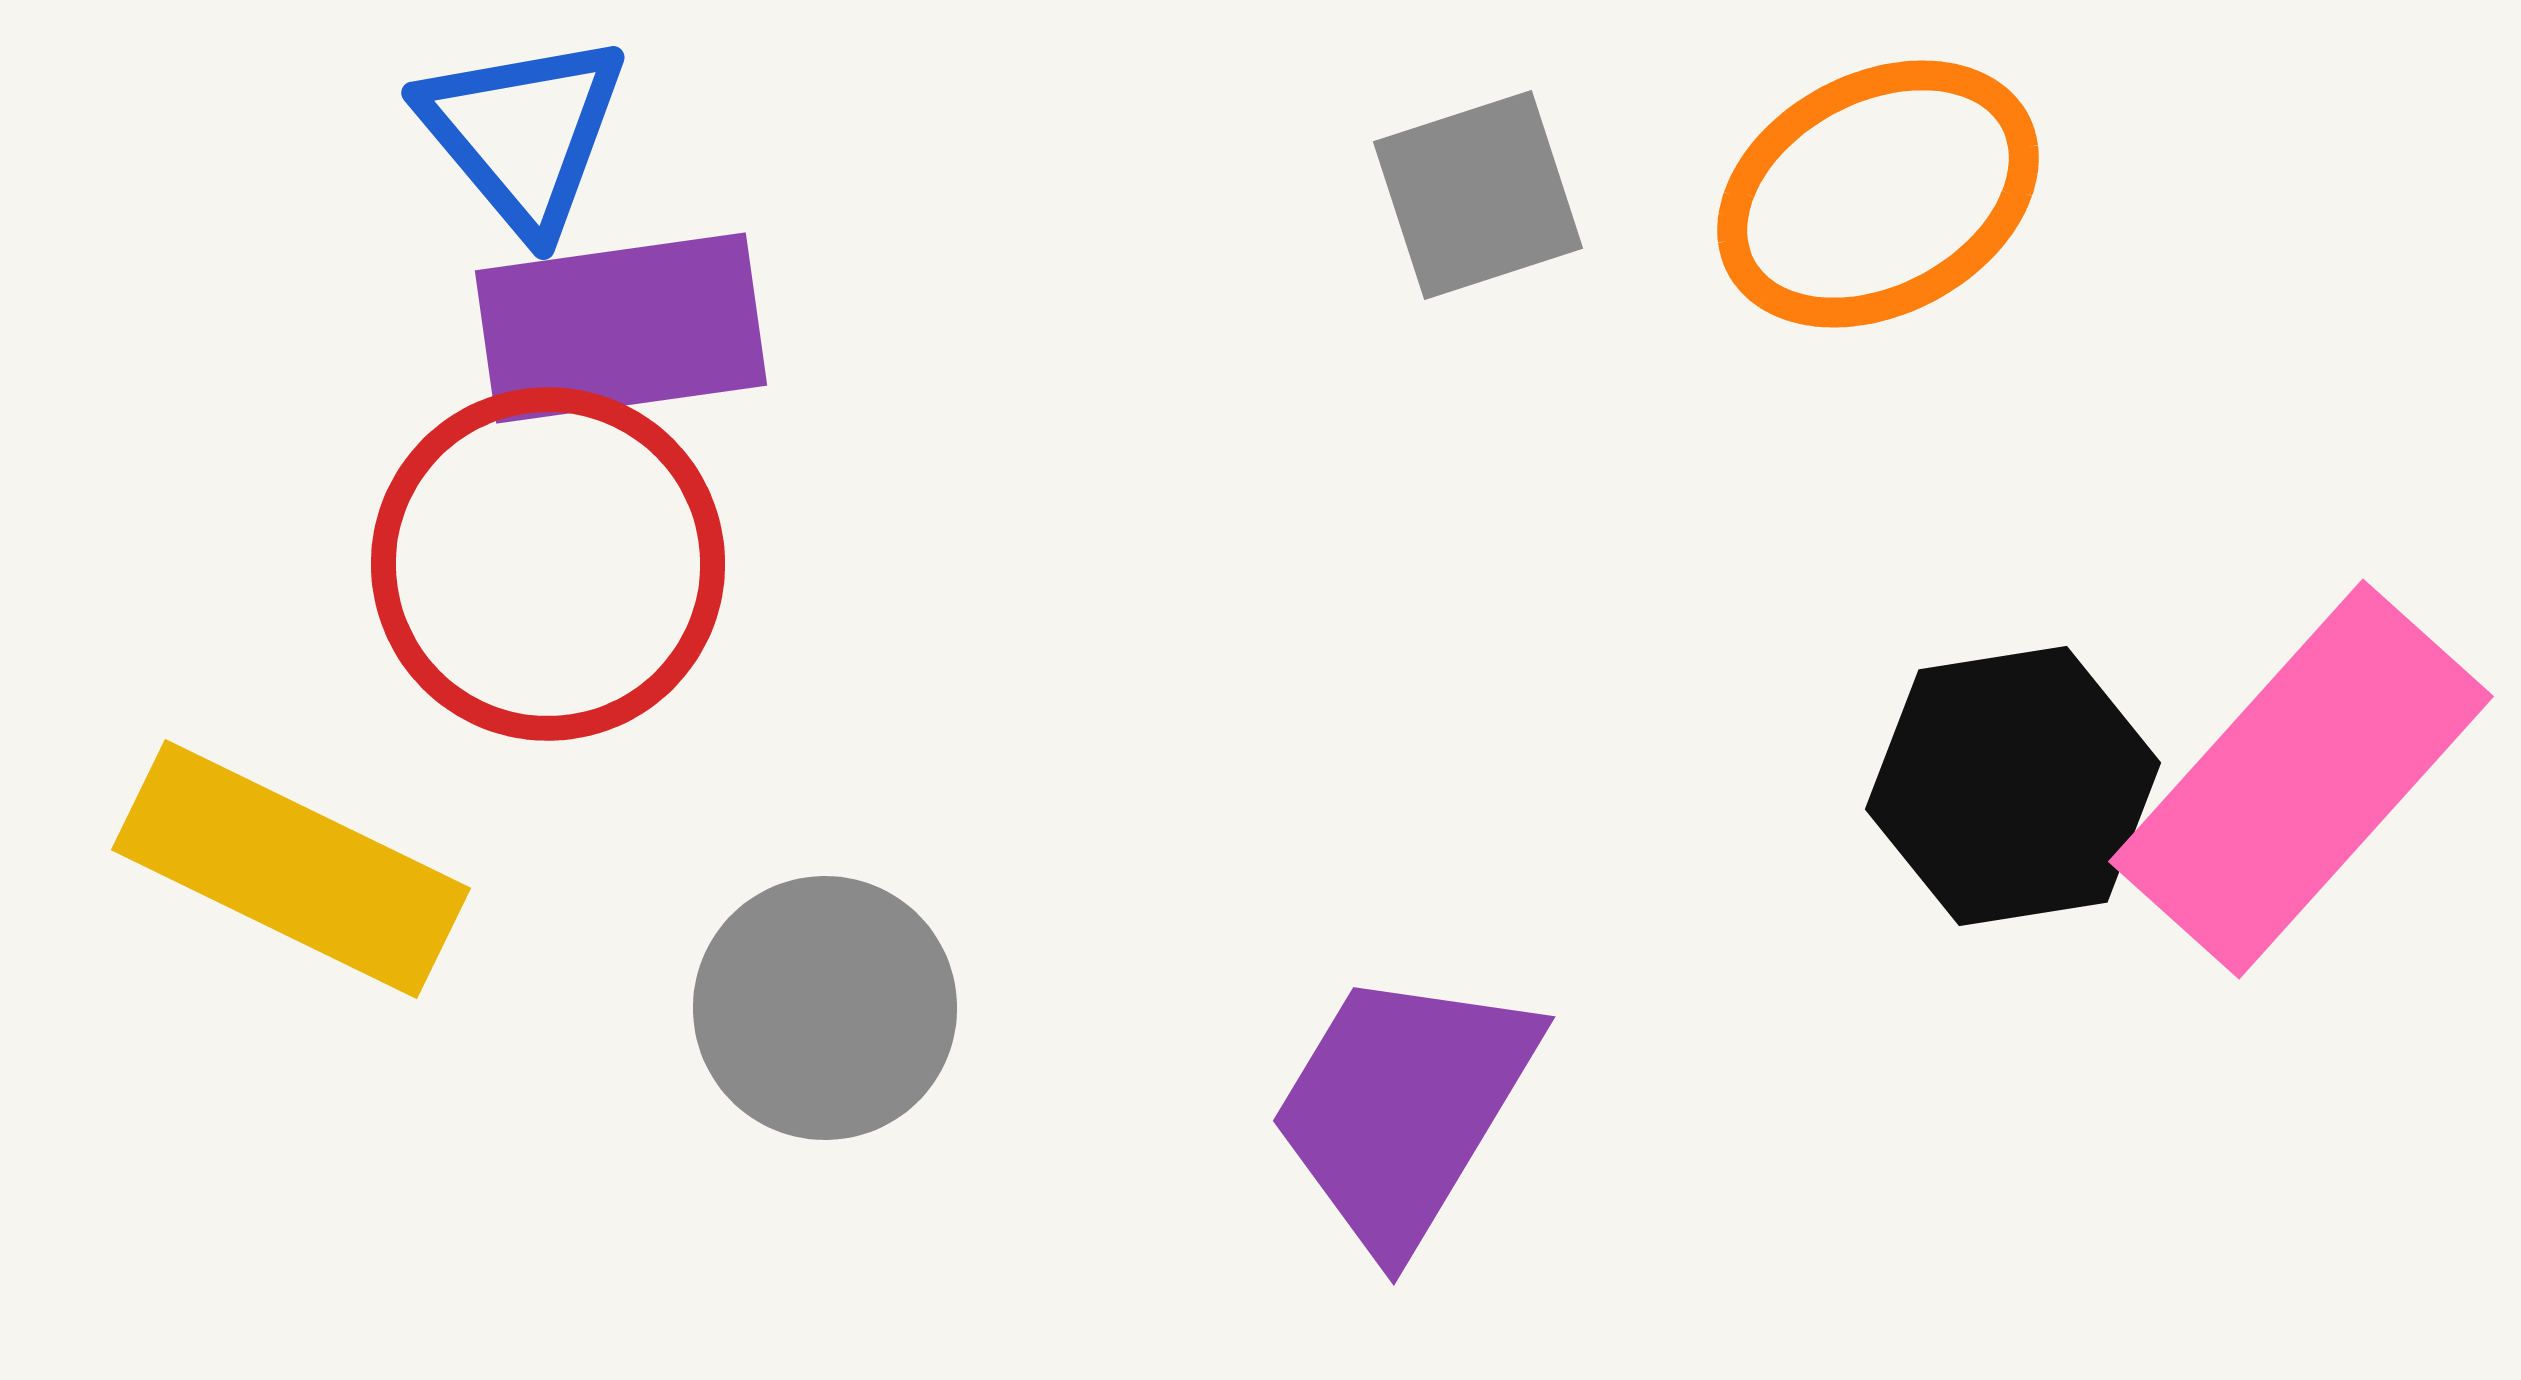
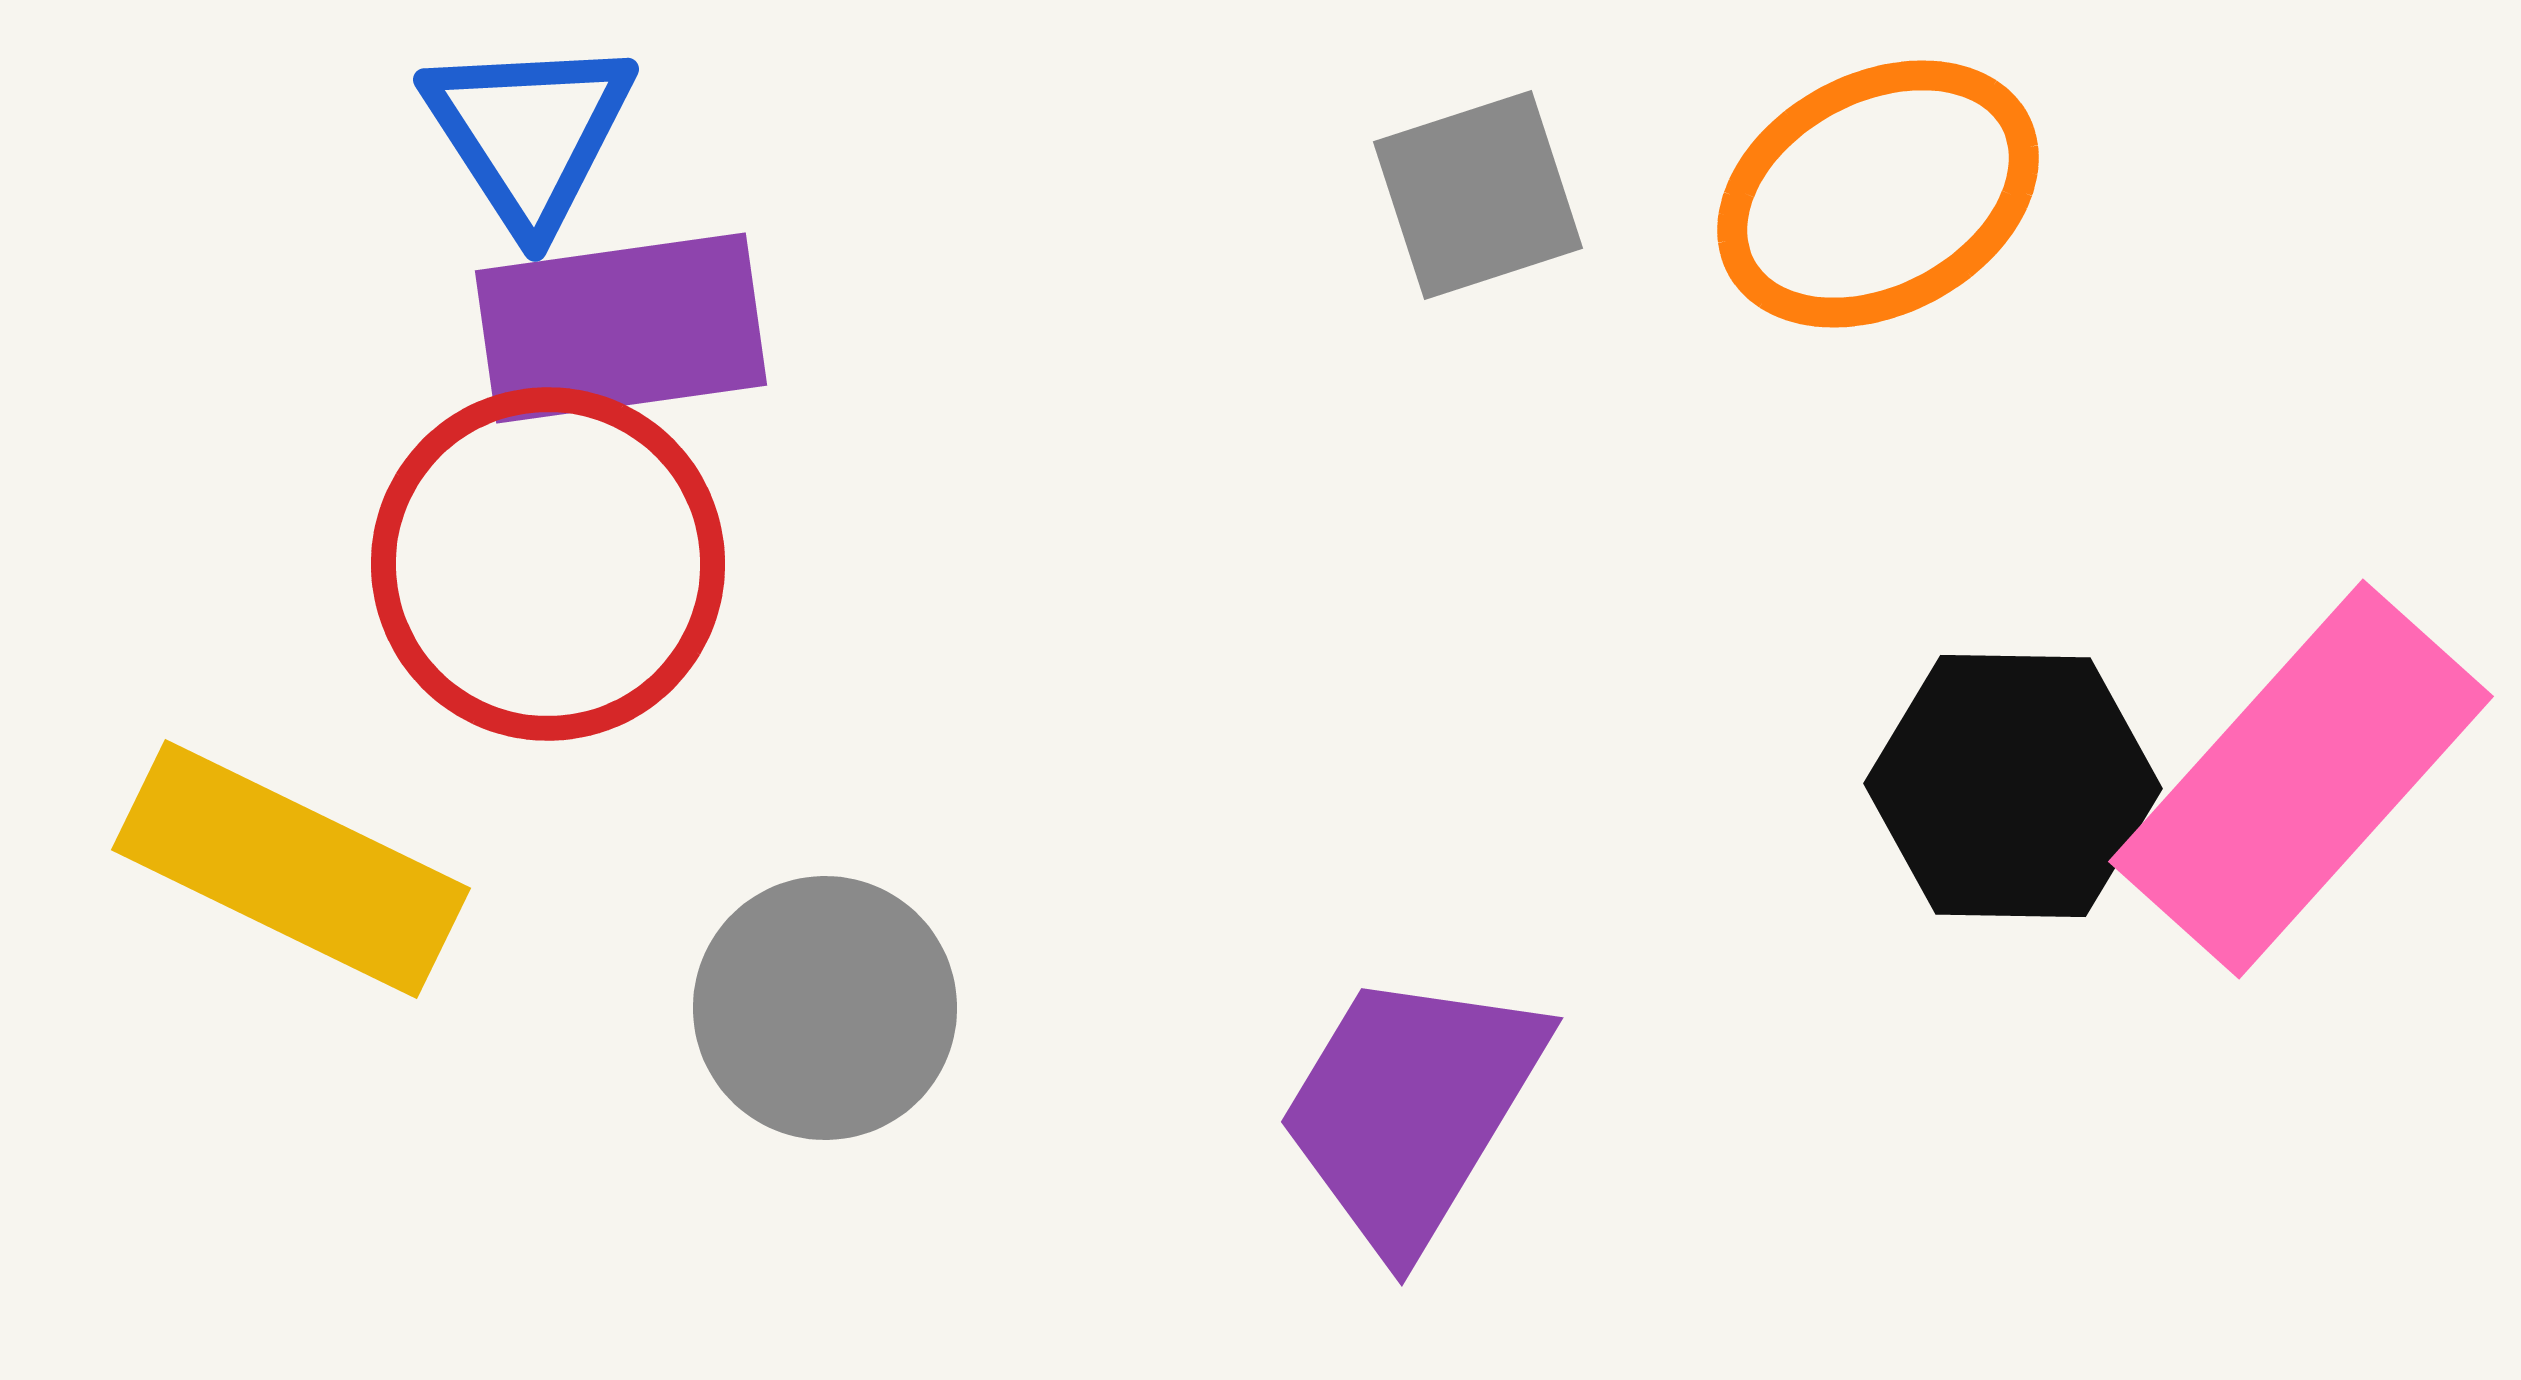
blue triangle: moved 6 px right; rotated 7 degrees clockwise
black hexagon: rotated 10 degrees clockwise
purple trapezoid: moved 8 px right, 1 px down
